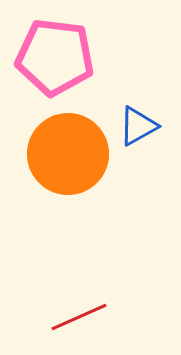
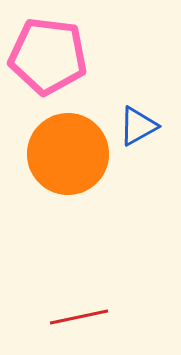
pink pentagon: moved 7 px left, 1 px up
red line: rotated 12 degrees clockwise
